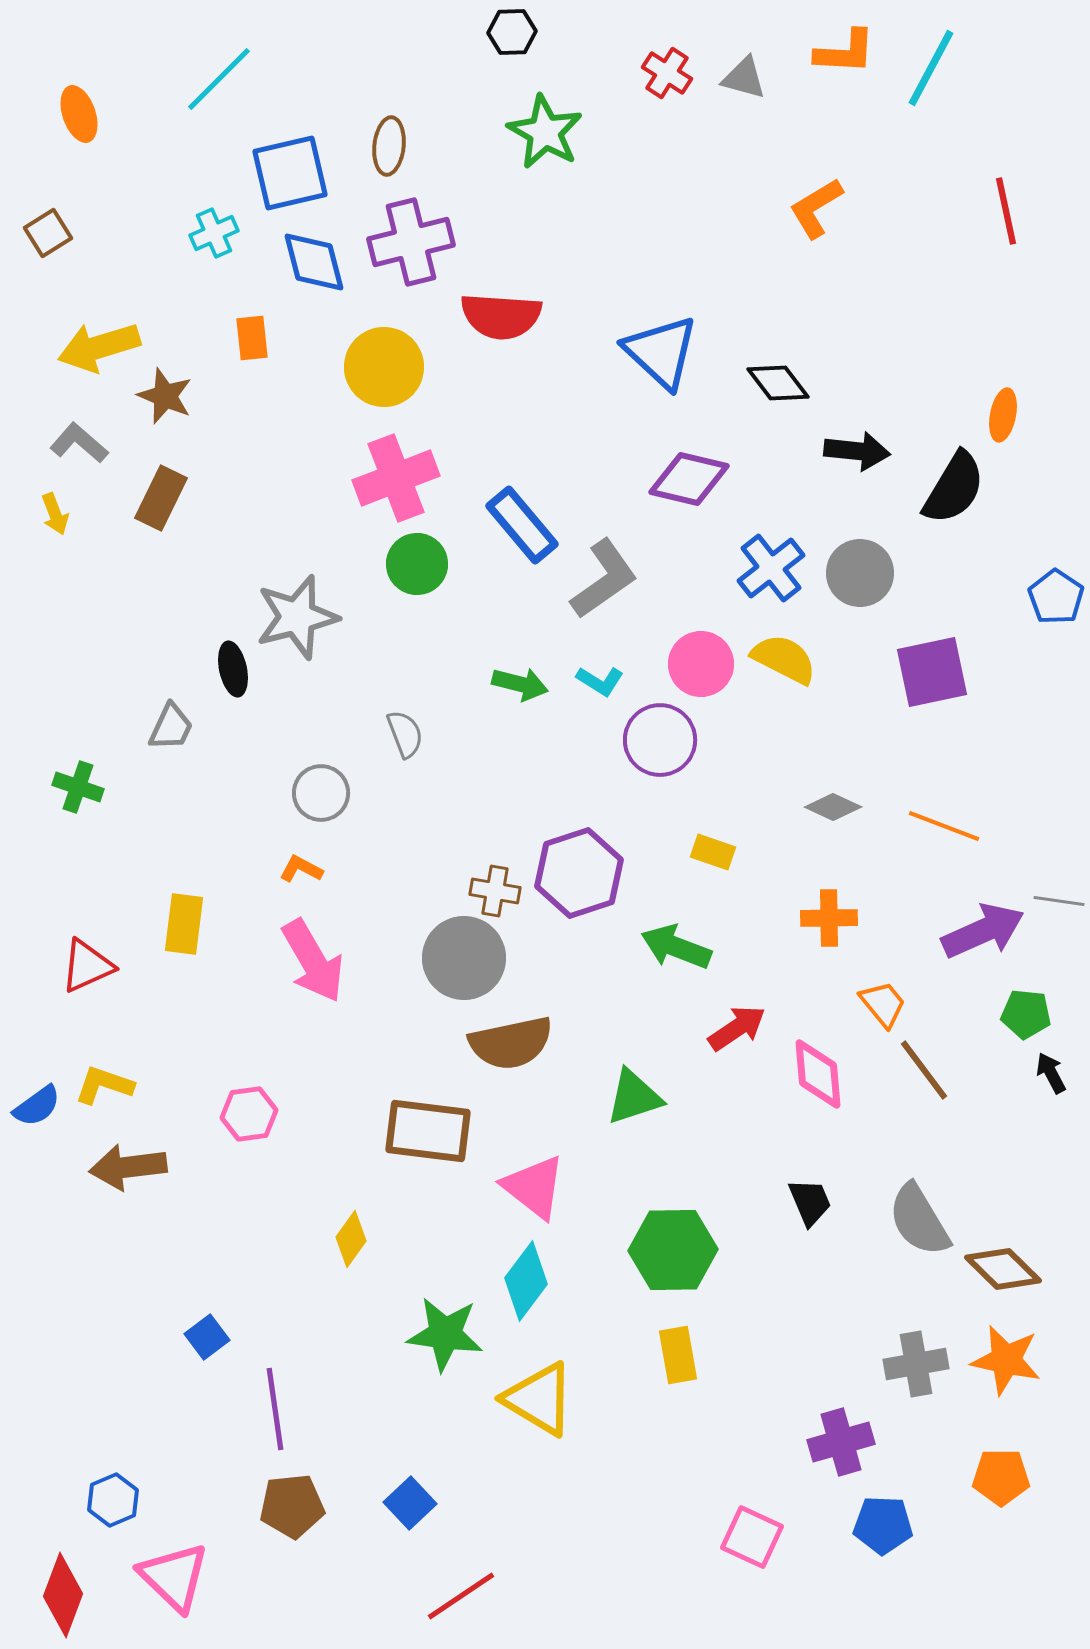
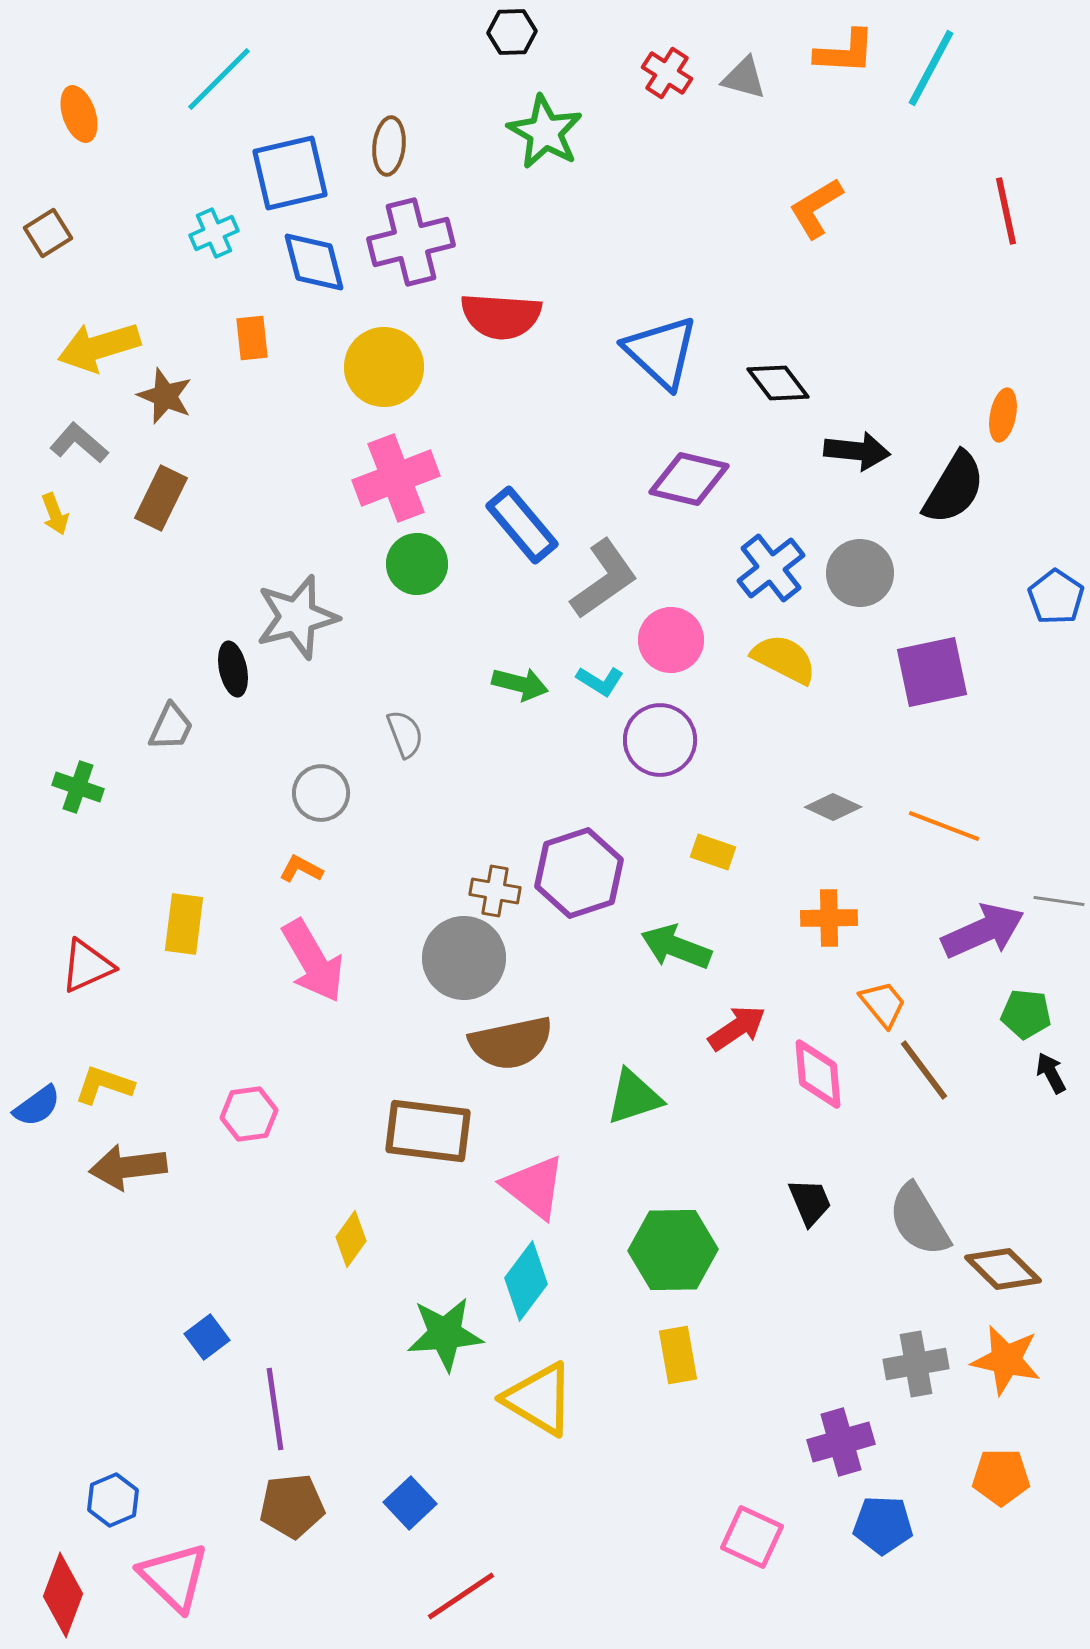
pink circle at (701, 664): moved 30 px left, 24 px up
green star at (445, 1334): rotated 12 degrees counterclockwise
